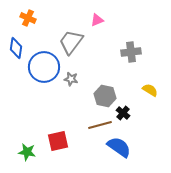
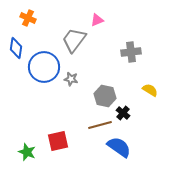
gray trapezoid: moved 3 px right, 2 px up
green star: rotated 12 degrees clockwise
